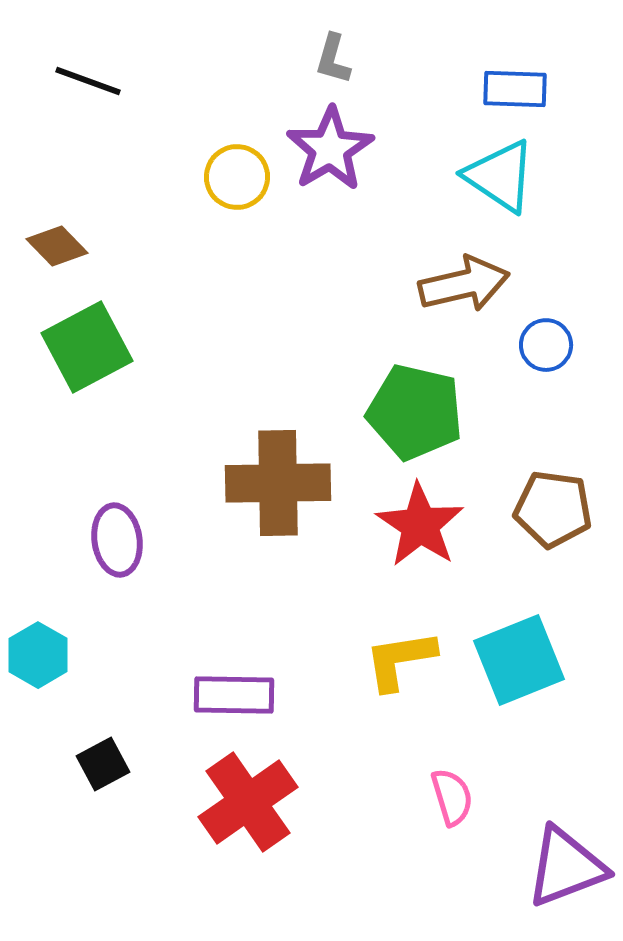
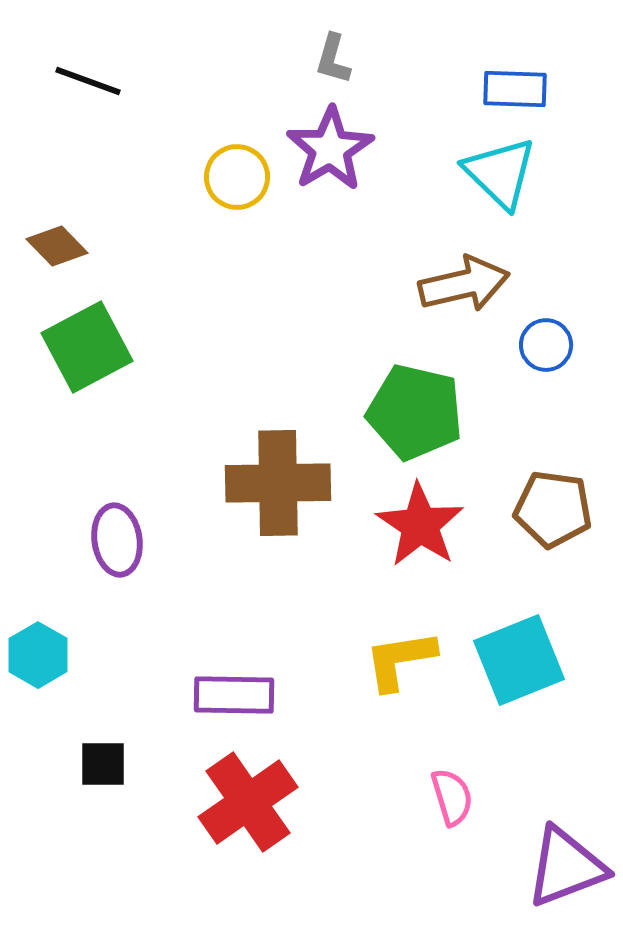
cyan triangle: moved 3 px up; rotated 10 degrees clockwise
black square: rotated 28 degrees clockwise
